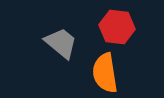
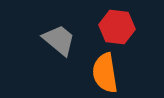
gray trapezoid: moved 2 px left, 3 px up
